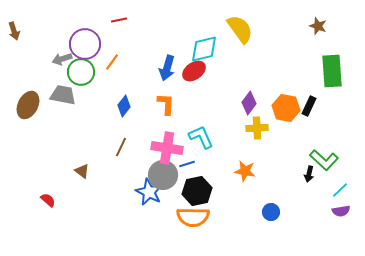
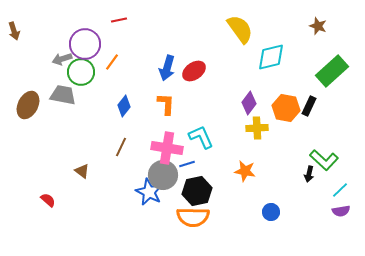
cyan diamond: moved 67 px right, 8 px down
green rectangle: rotated 52 degrees clockwise
